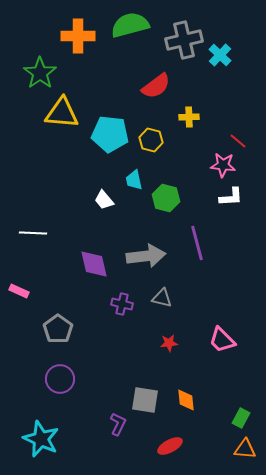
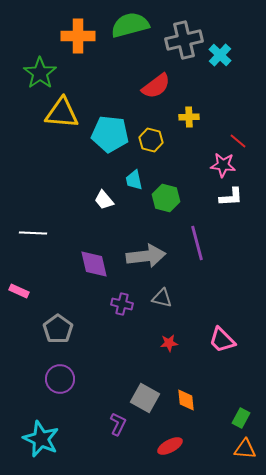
gray square: moved 2 px up; rotated 20 degrees clockwise
